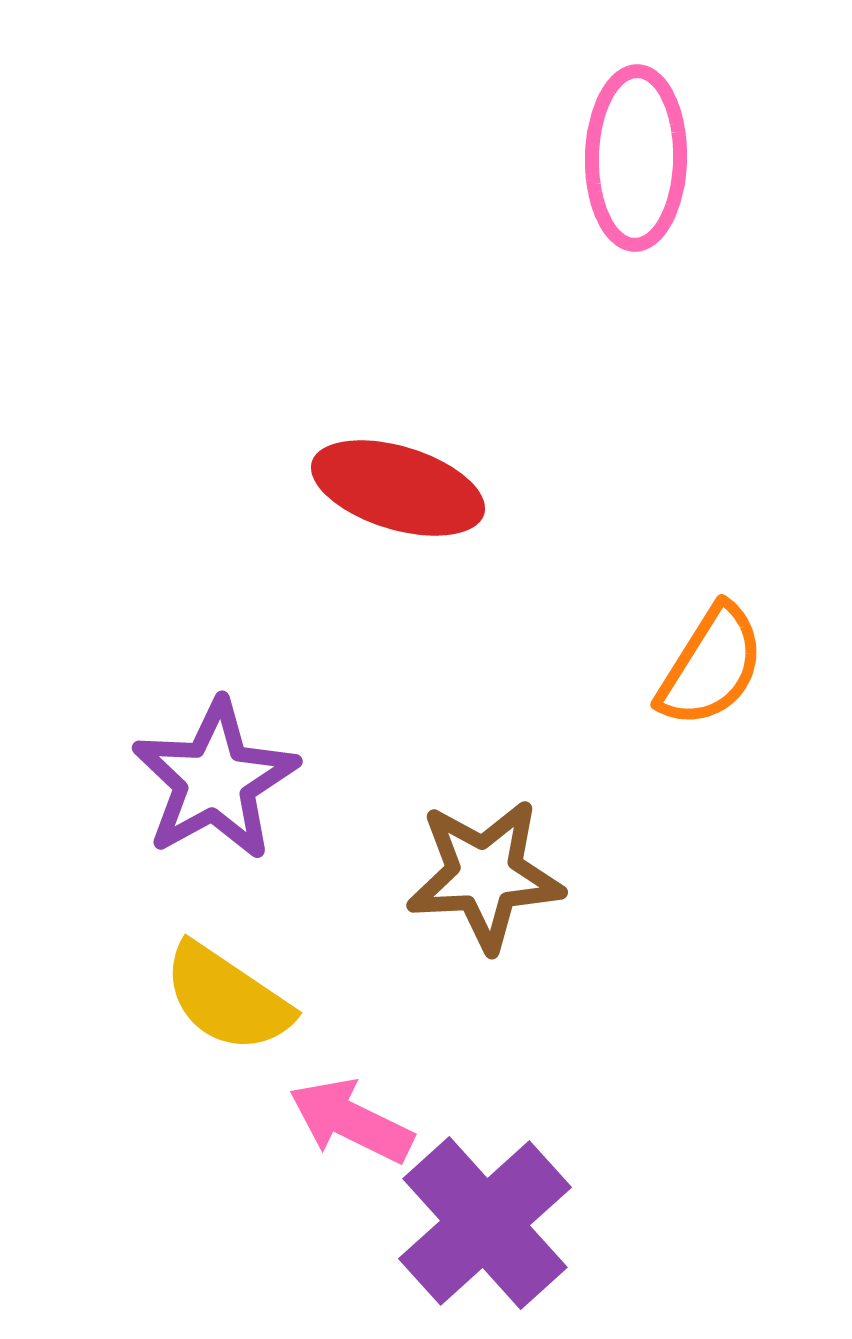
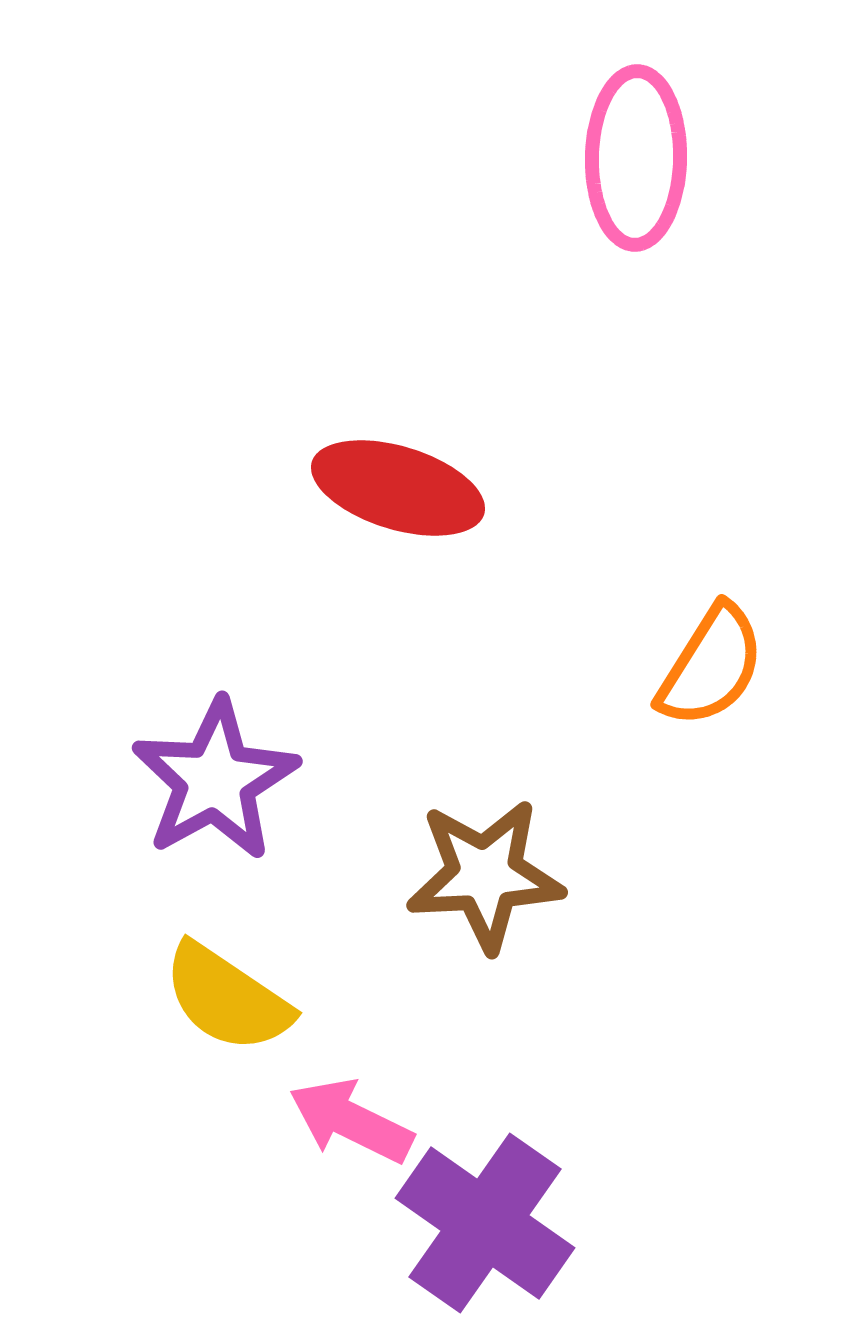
purple cross: rotated 13 degrees counterclockwise
